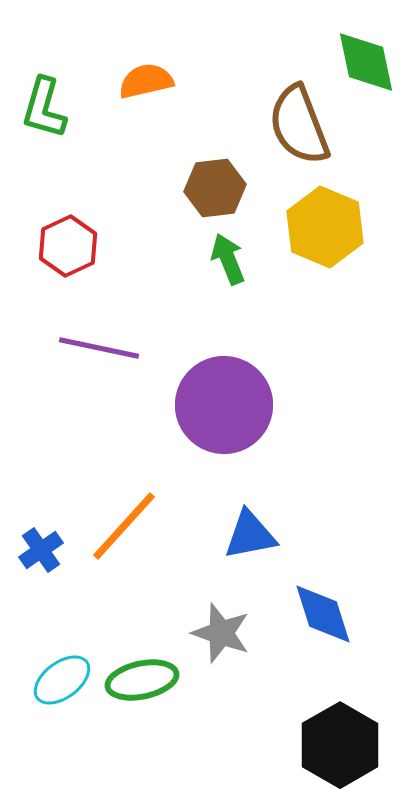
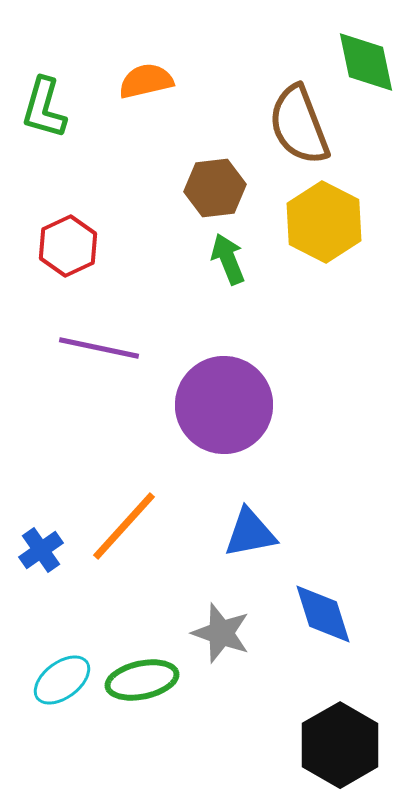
yellow hexagon: moved 1 px left, 5 px up; rotated 4 degrees clockwise
blue triangle: moved 2 px up
